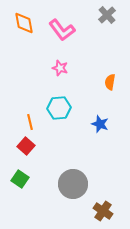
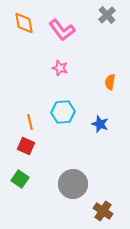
cyan hexagon: moved 4 px right, 4 px down
red square: rotated 18 degrees counterclockwise
